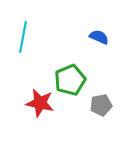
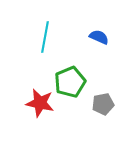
cyan line: moved 22 px right
green pentagon: moved 2 px down
gray pentagon: moved 2 px right, 1 px up
